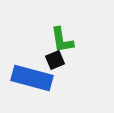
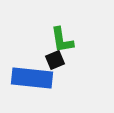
blue rectangle: rotated 9 degrees counterclockwise
